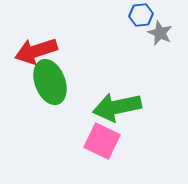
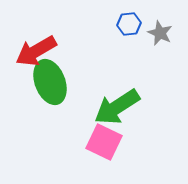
blue hexagon: moved 12 px left, 9 px down
red arrow: rotated 12 degrees counterclockwise
green arrow: rotated 21 degrees counterclockwise
pink square: moved 2 px right, 1 px down
